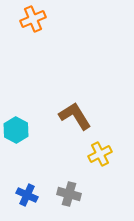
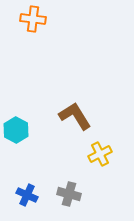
orange cross: rotated 30 degrees clockwise
